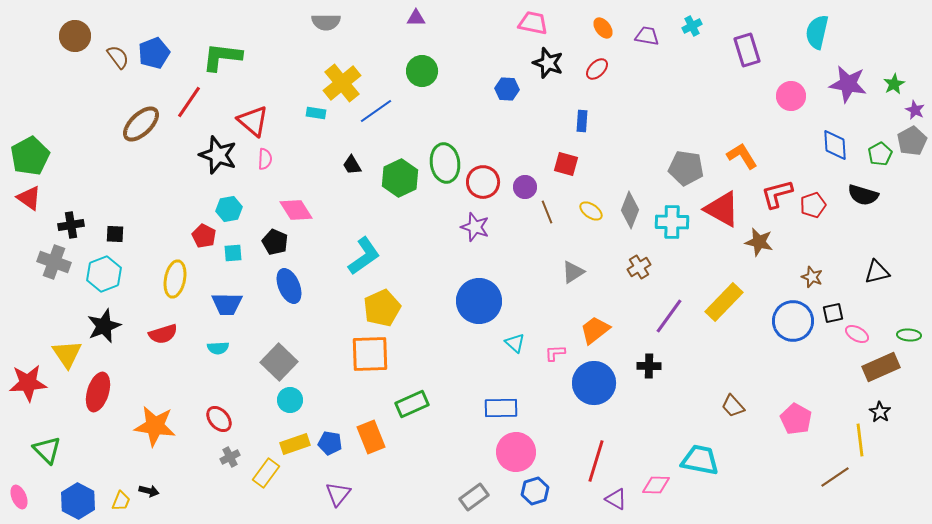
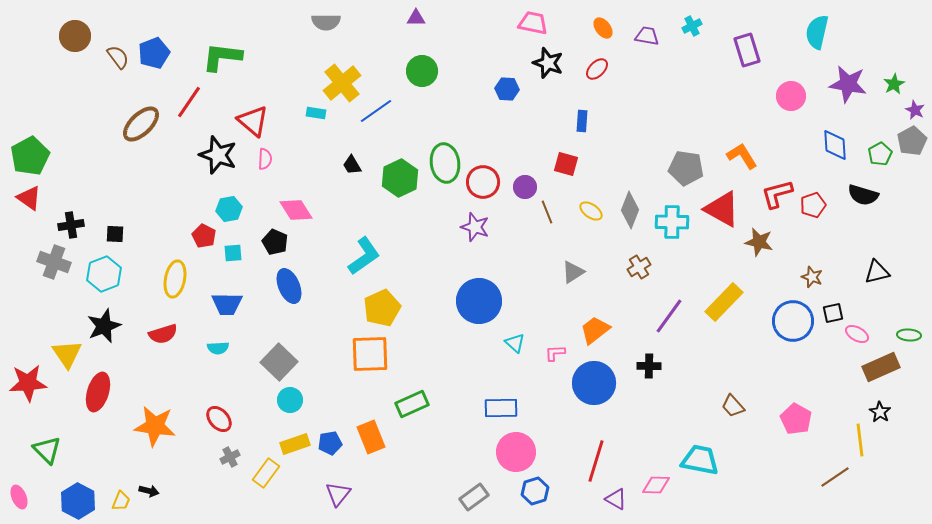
blue pentagon at (330, 443): rotated 20 degrees counterclockwise
